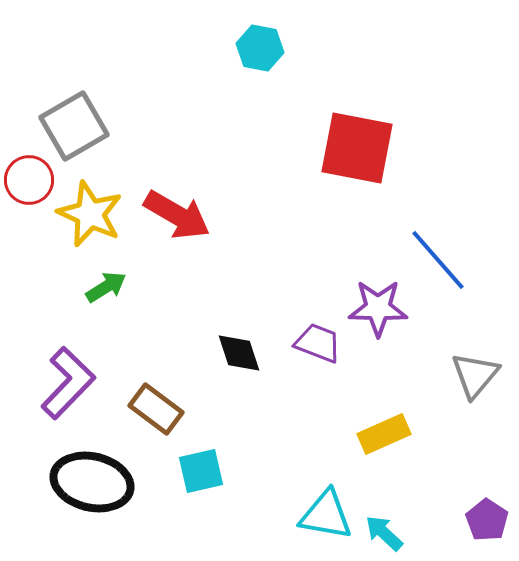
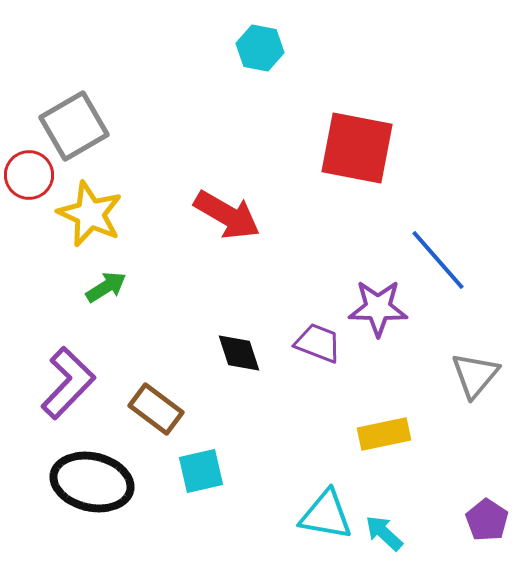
red circle: moved 5 px up
red arrow: moved 50 px right
yellow rectangle: rotated 12 degrees clockwise
